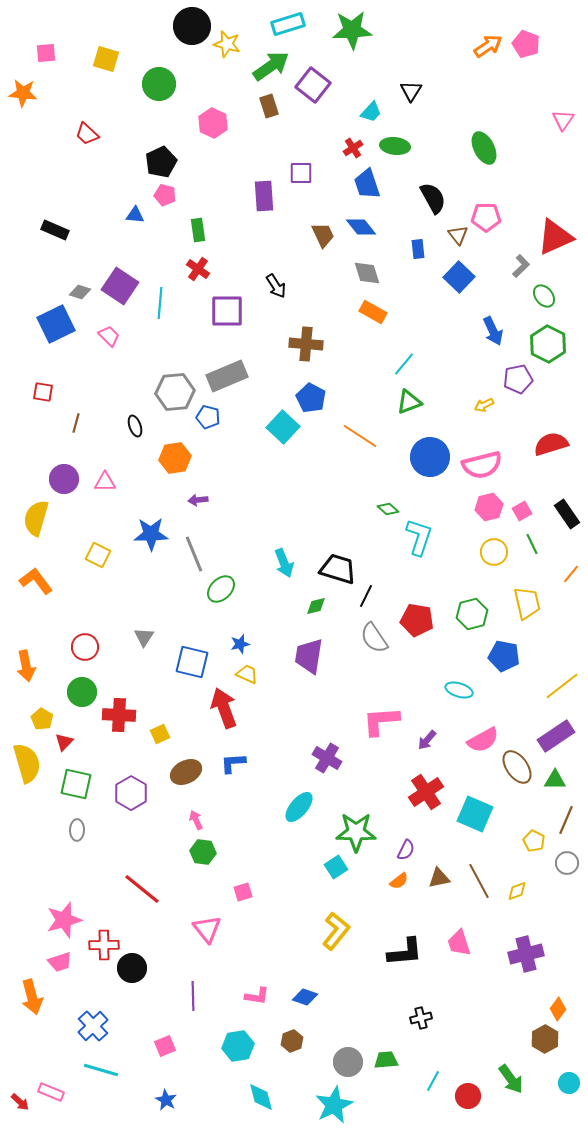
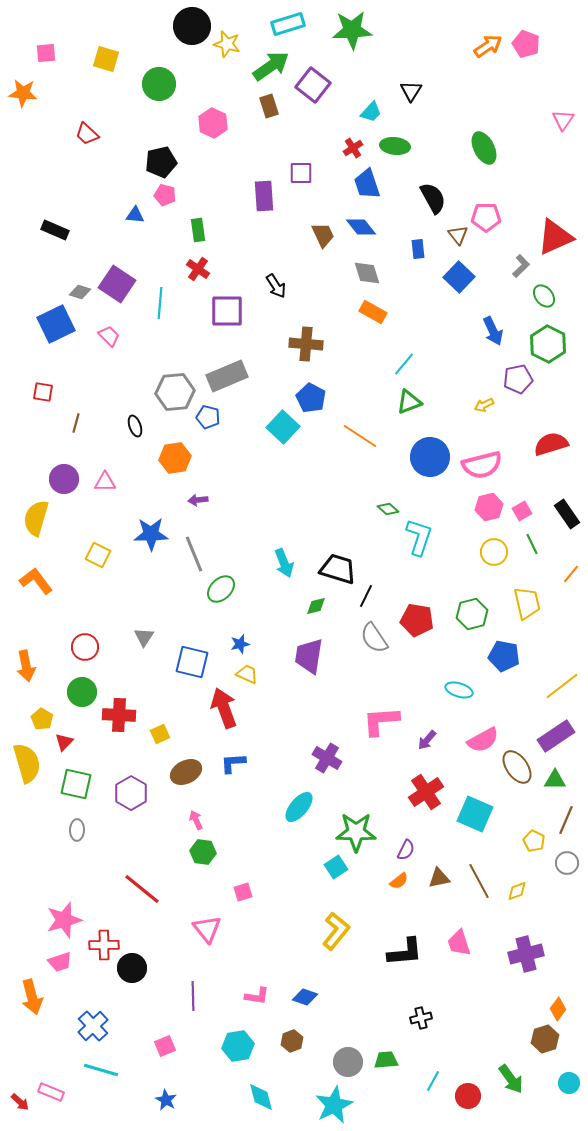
black pentagon at (161, 162): rotated 12 degrees clockwise
purple square at (120, 286): moved 3 px left, 2 px up
brown hexagon at (545, 1039): rotated 12 degrees clockwise
